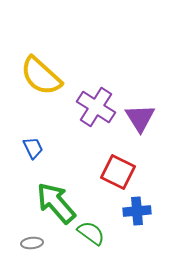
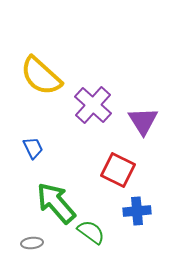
purple cross: moved 3 px left, 2 px up; rotated 9 degrees clockwise
purple triangle: moved 3 px right, 3 px down
red square: moved 2 px up
green semicircle: moved 1 px up
